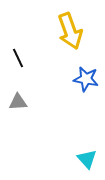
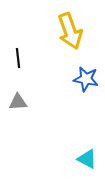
black line: rotated 18 degrees clockwise
cyan triangle: rotated 20 degrees counterclockwise
